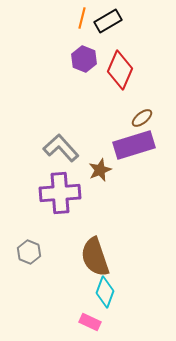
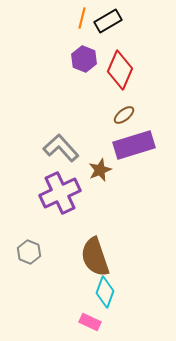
brown ellipse: moved 18 px left, 3 px up
purple cross: rotated 21 degrees counterclockwise
